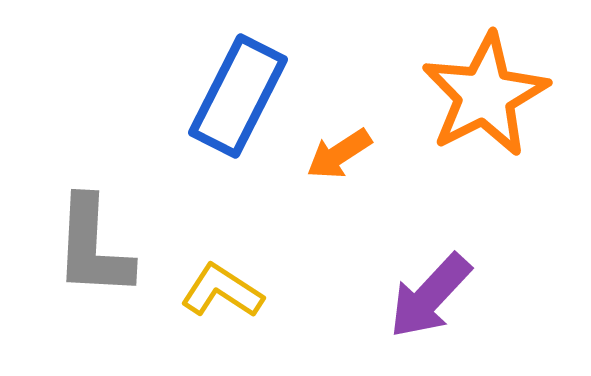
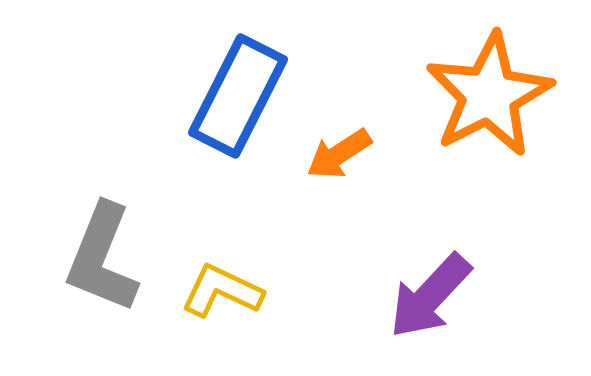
orange star: moved 4 px right
gray L-shape: moved 9 px right, 11 px down; rotated 19 degrees clockwise
yellow L-shape: rotated 8 degrees counterclockwise
